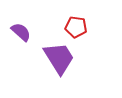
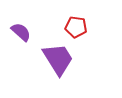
purple trapezoid: moved 1 px left, 1 px down
